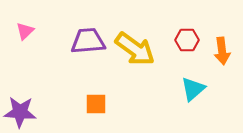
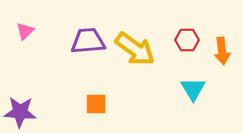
cyan triangle: rotated 20 degrees counterclockwise
